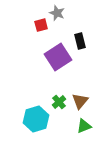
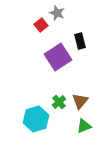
red square: rotated 24 degrees counterclockwise
